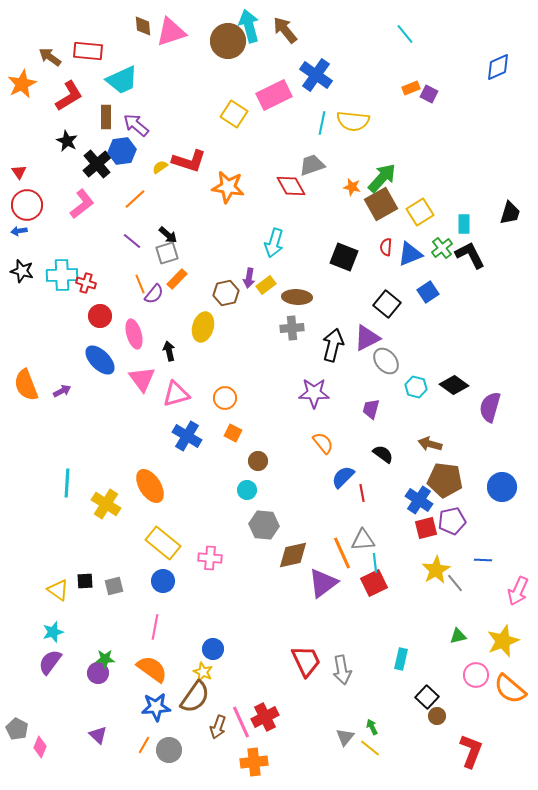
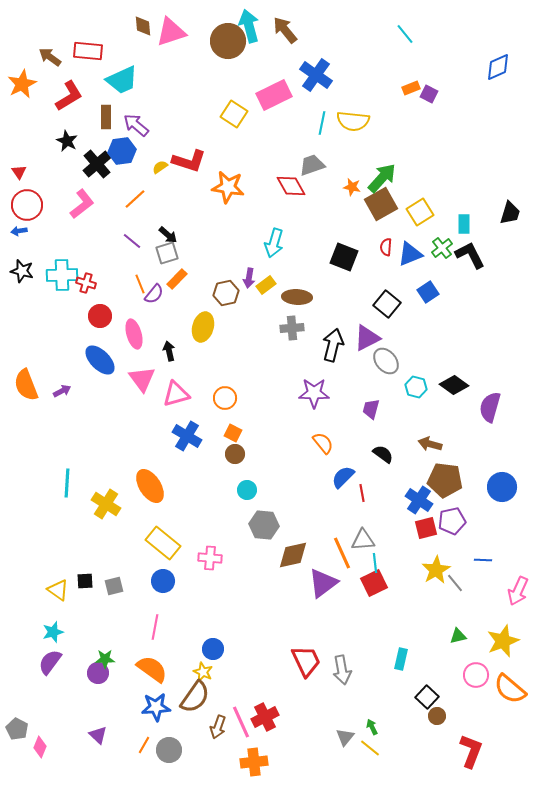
brown circle at (258, 461): moved 23 px left, 7 px up
